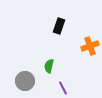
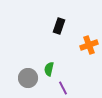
orange cross: moved 1 px left, 1 px up
green semicircle: moved 3 px down
gray circle: moved 3 px right, 3 px up
